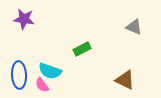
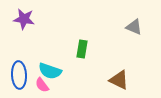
green rectangle: rotated 54 degrees counterclockwise
brown triangle: moved 6 px left
